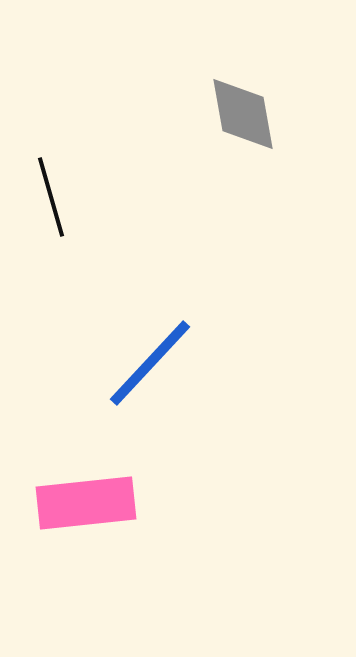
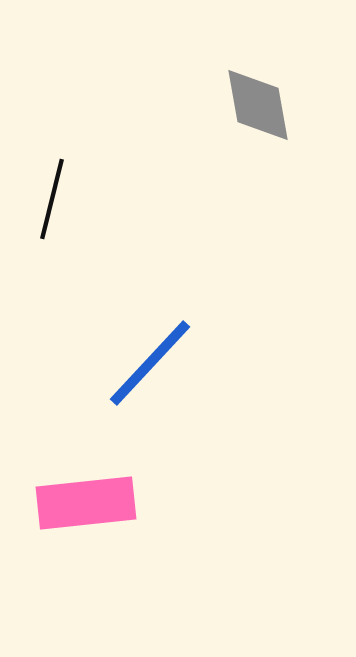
gray diamond: moved 15 px right, 9 px up
black line: moved 1 px right, 2 px down; rotated 30 degrees clockwise
